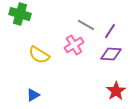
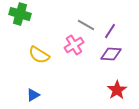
red star: moved 1 px right, 1 px up
